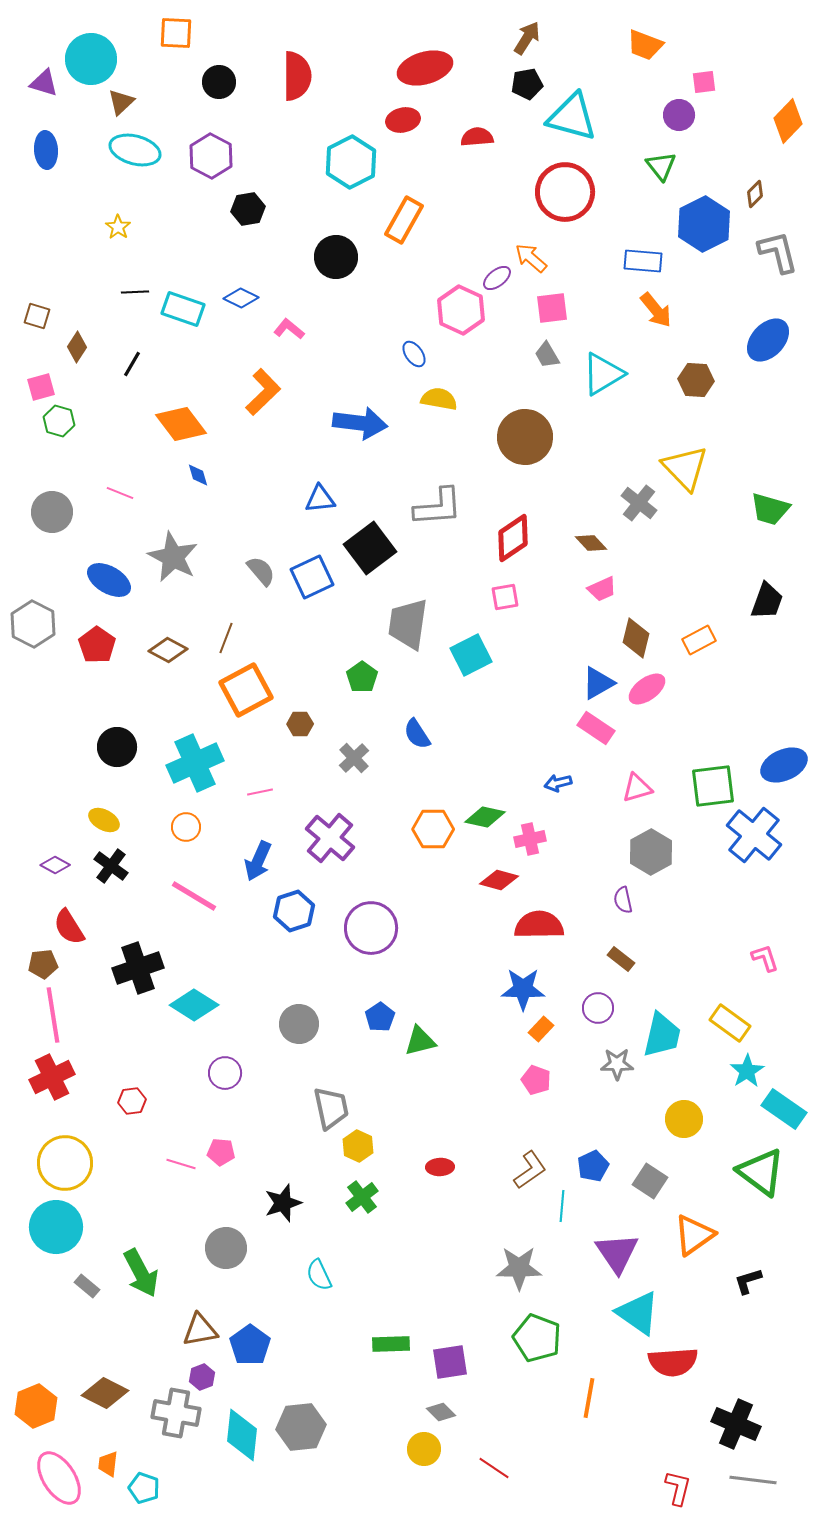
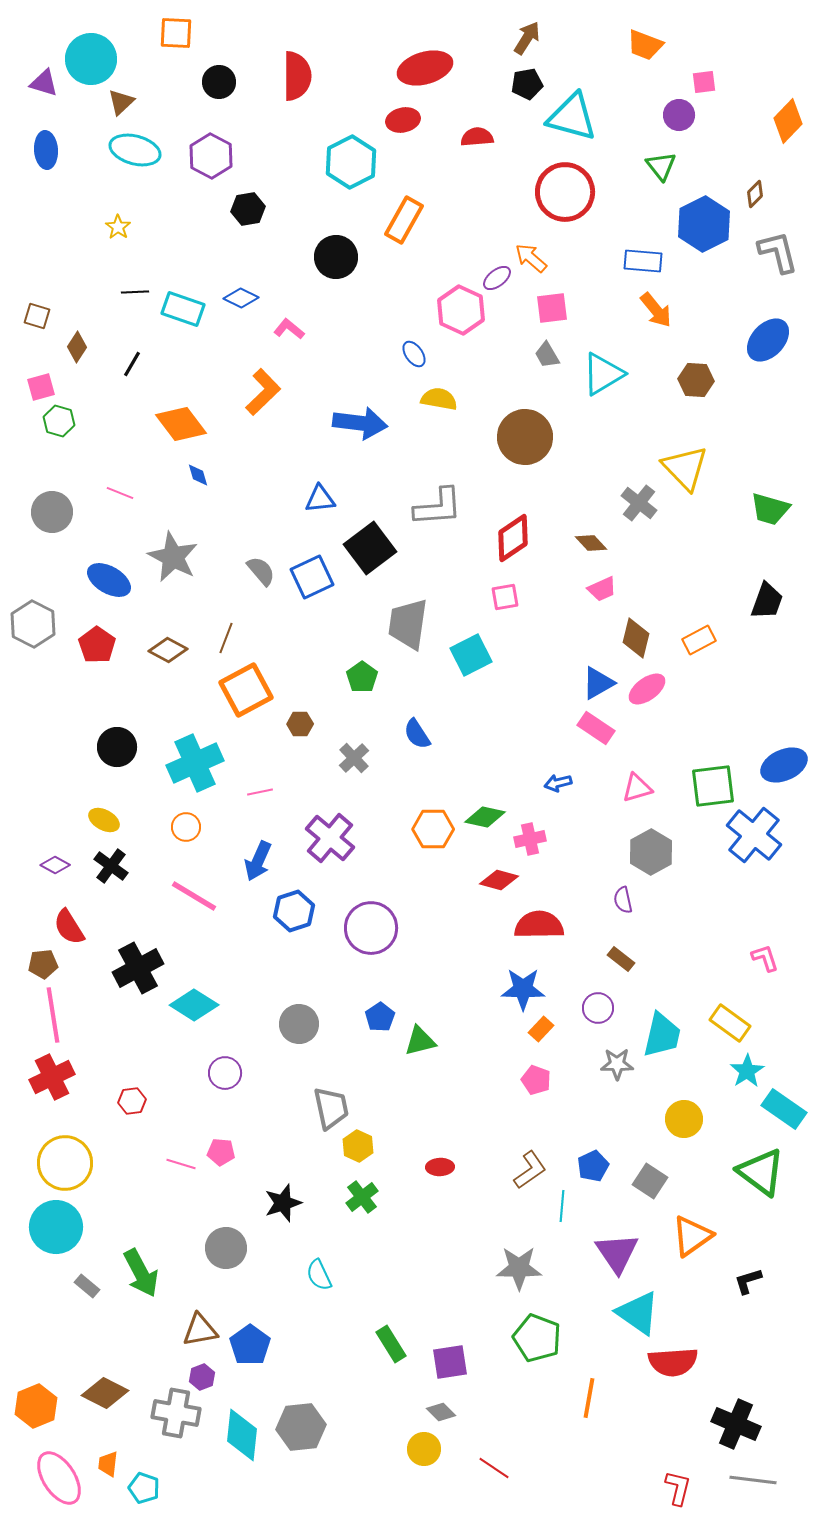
black cross at (138, 968): rotated 9 degrees counterclockwise
orange triangle at (694, 1235): moved 2 px left, 1 px down
green rectangle at (391, 1344): rotated 60 degrees clockwise
